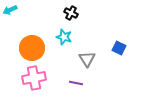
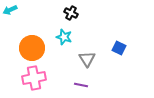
purple line: moved 5 px right, 2 px down
